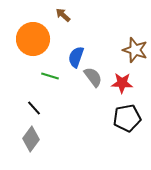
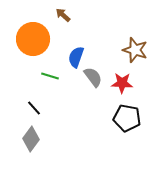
black pentagon: rotated 20 degrees clockwise
